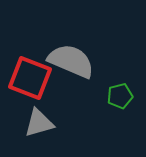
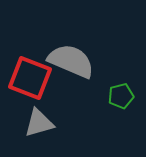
green pentagon: moved 1 px right
